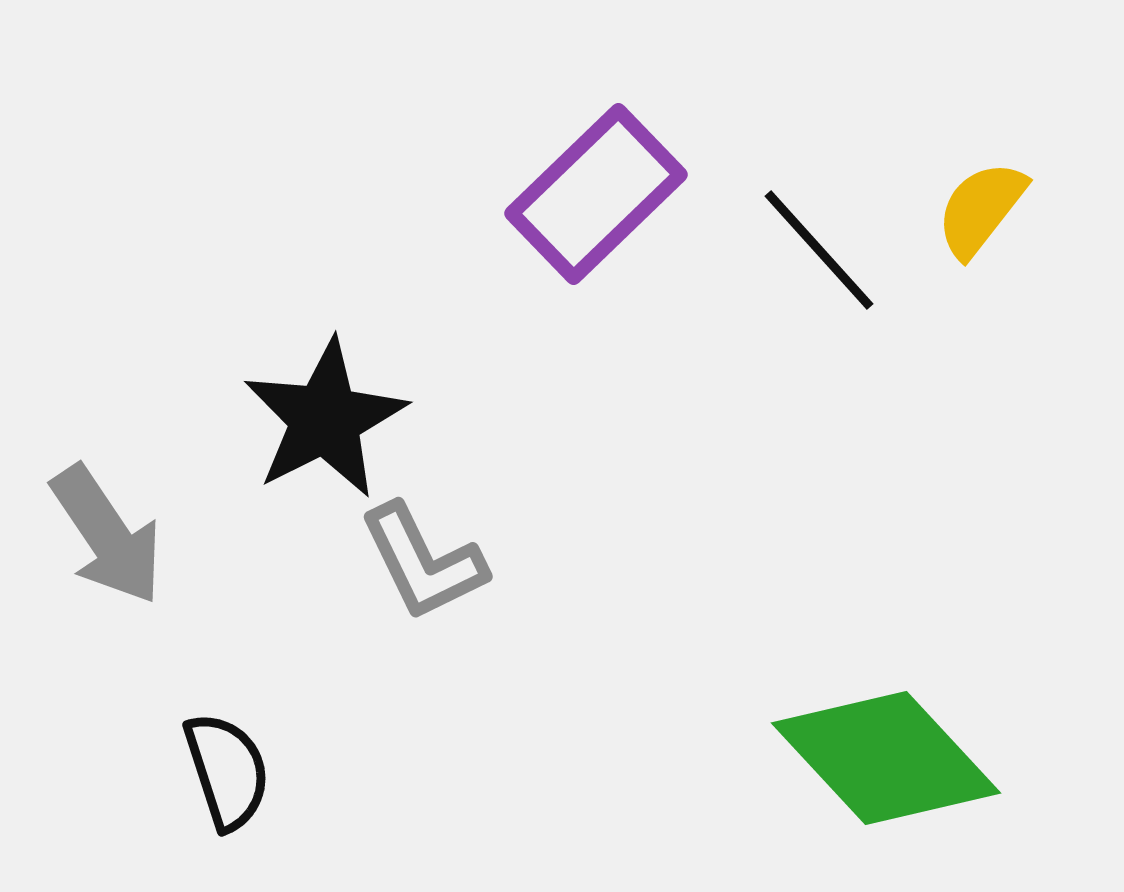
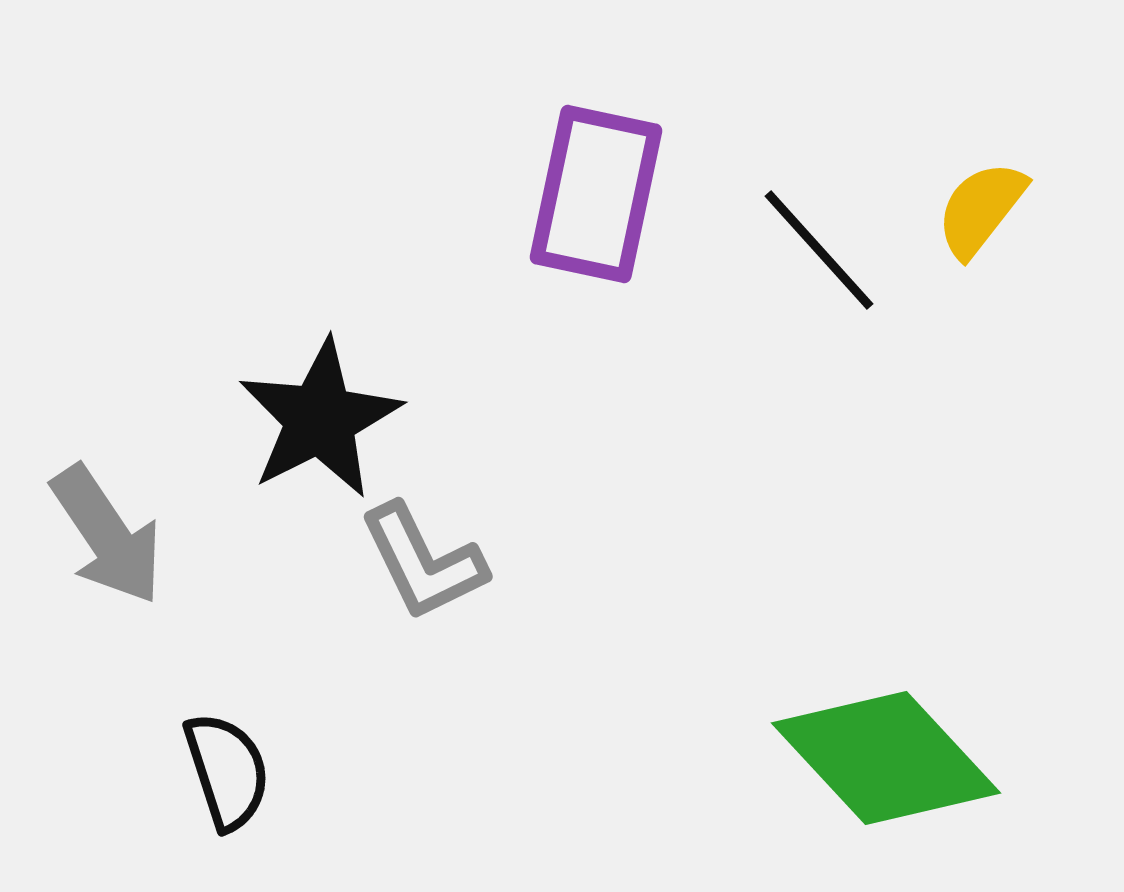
purple rectangle: rotated 34 degrees counterclockwise
black star: moved 5 px left
